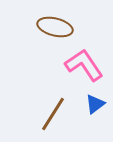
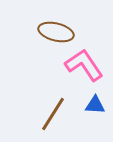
brown ellipse: moved 1 px right, 5 px down
blue triangle: moved 1 px down; rotated 40 degrees clockwise
